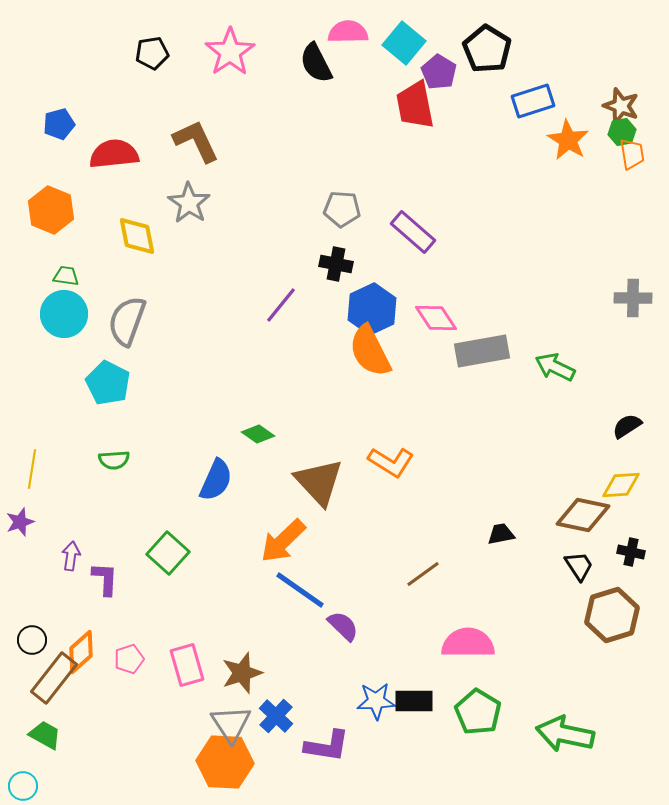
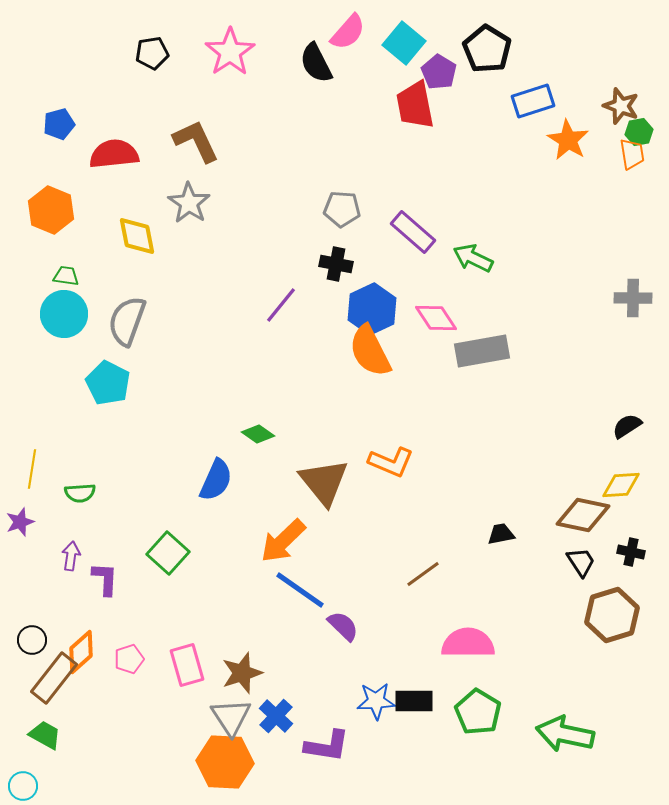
pink semicircle at (348, 32): rotated 132 degrees clockwise
green hexagon at (622, 132): moved 17 px right
green arrow at (555, 367): moved 82 px left, 109 px up
green semicircle at (114, 460): moved 34 px left, 33 px down
orange L-shape at (391, 462): rotated 9 degrees counterclockwise
brown triangle at (319, 482): moved 5 px right; rotated 4 degrees clockwise
black trapezoid at (579, 566): moved 2 px right, 4 px up
gray triangle at (231, 724): moved 7 px up
